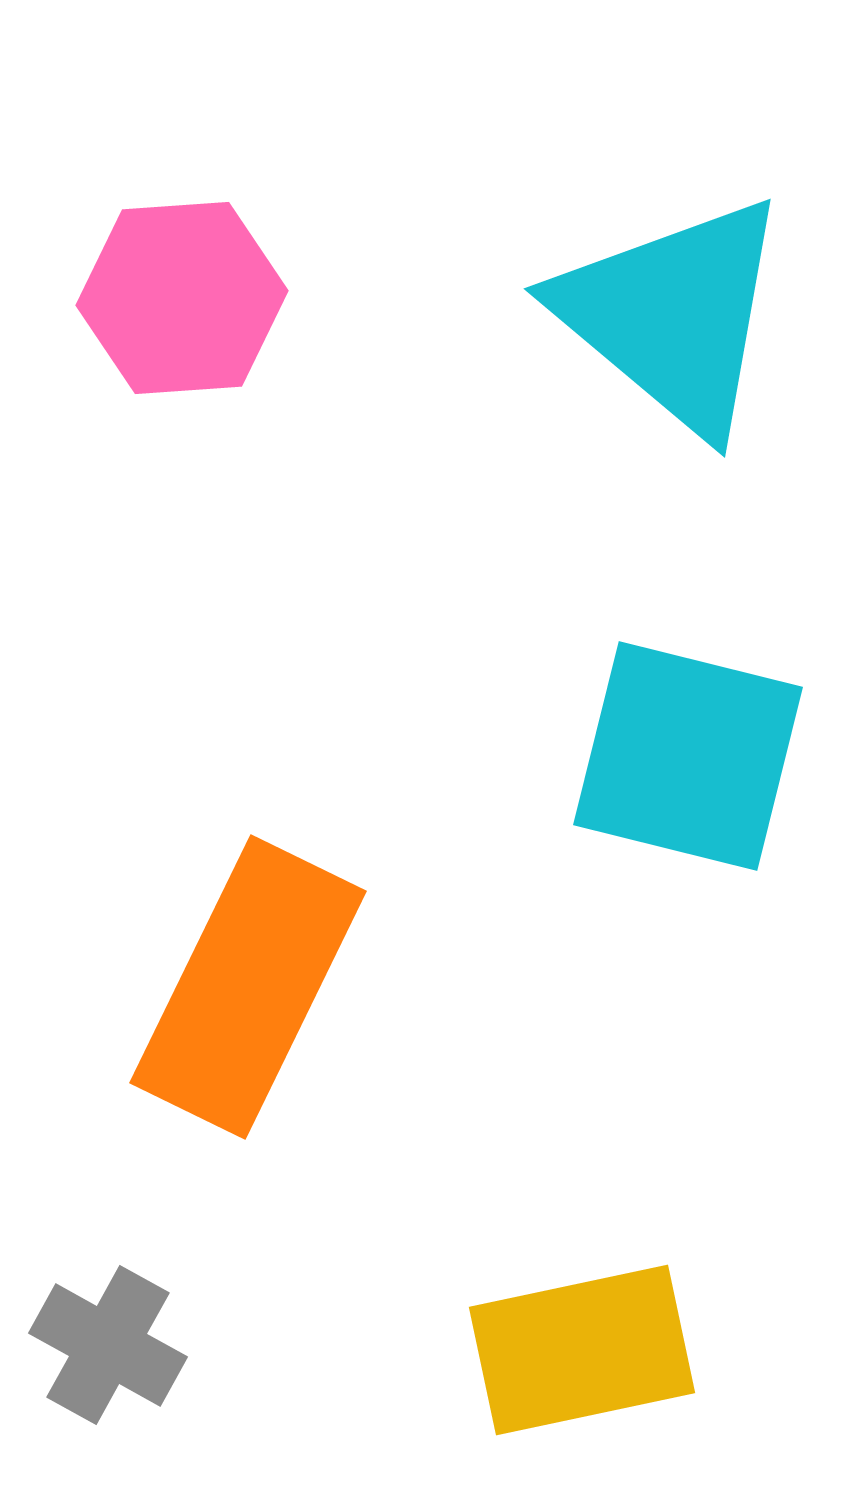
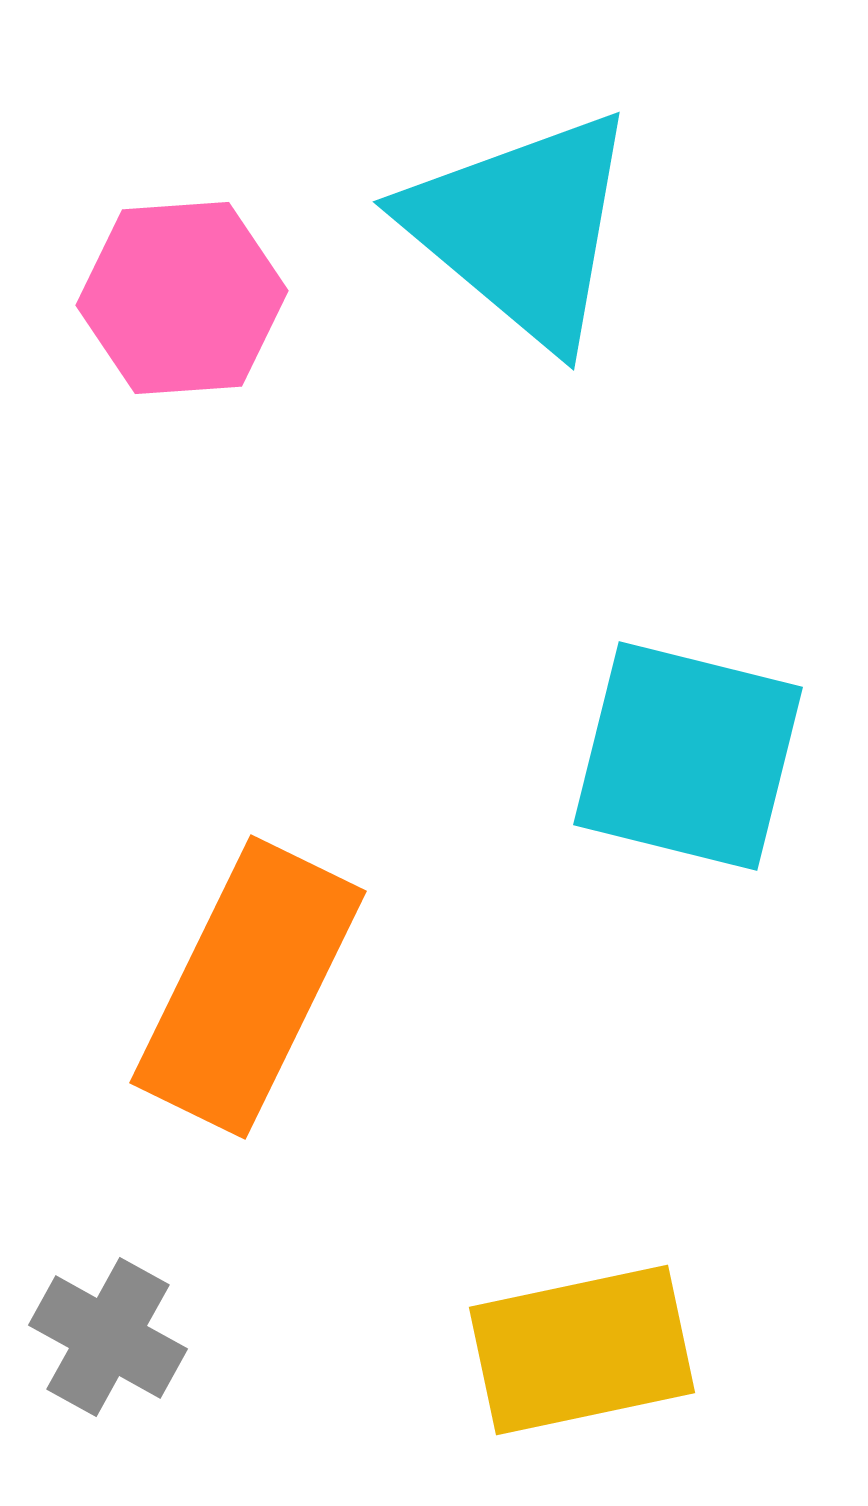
cyan triangle: moved 151 px left, 87 px up
gray cross: moved 8 px up
